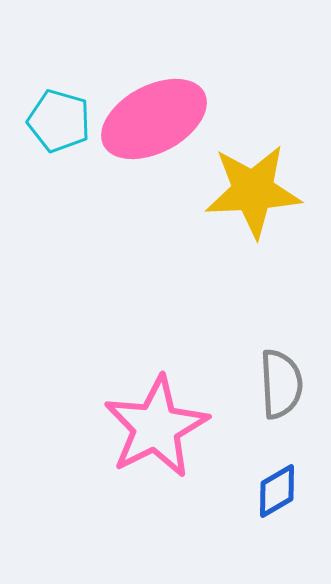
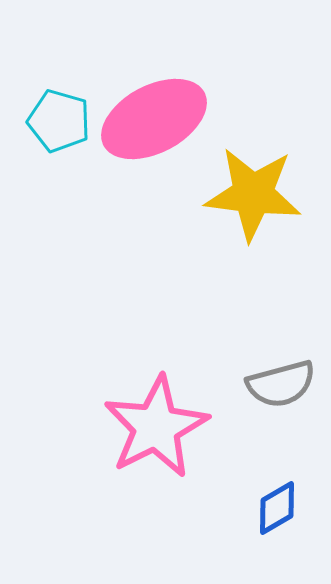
yellow star: moved 3 px down; rotated 10 degrees clockwise
gray semicircle: rotated 78 degrees clockwise
blue diamond: moved 17 px down
